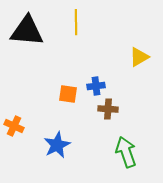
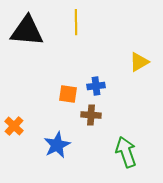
yellow triangle: moved 5 px down
brown cross: moved 17 px left, 6 px down
orange cross: rotated 18 degrees clockwise
